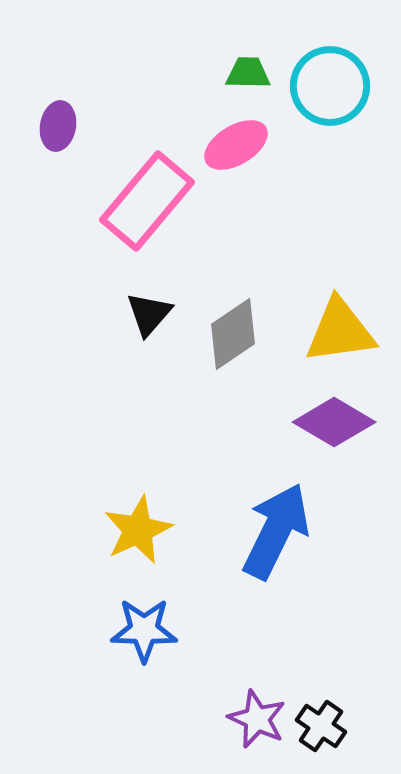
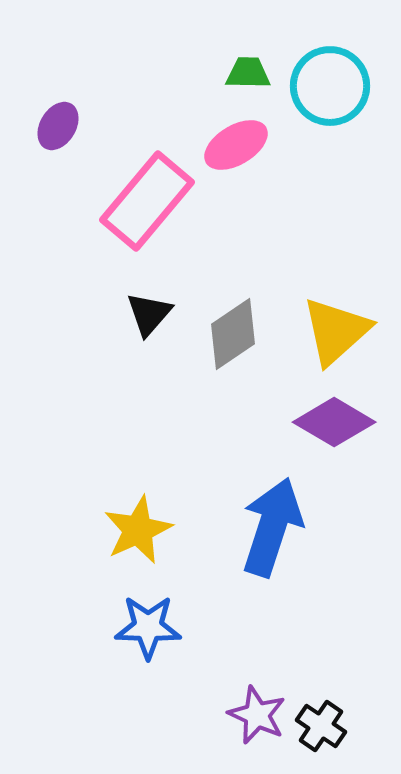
purple ellipse: rotated 21 degrees clockwise
yellow triangle: moved 4 px left; rotated 34 degrees counterclockwise
blue arrow: moved 4 px left, 4 px up; rotated 8 degrees counterclockwise
blue star: moved 4 px right, 3 px up
purple star: moved 4 px up
